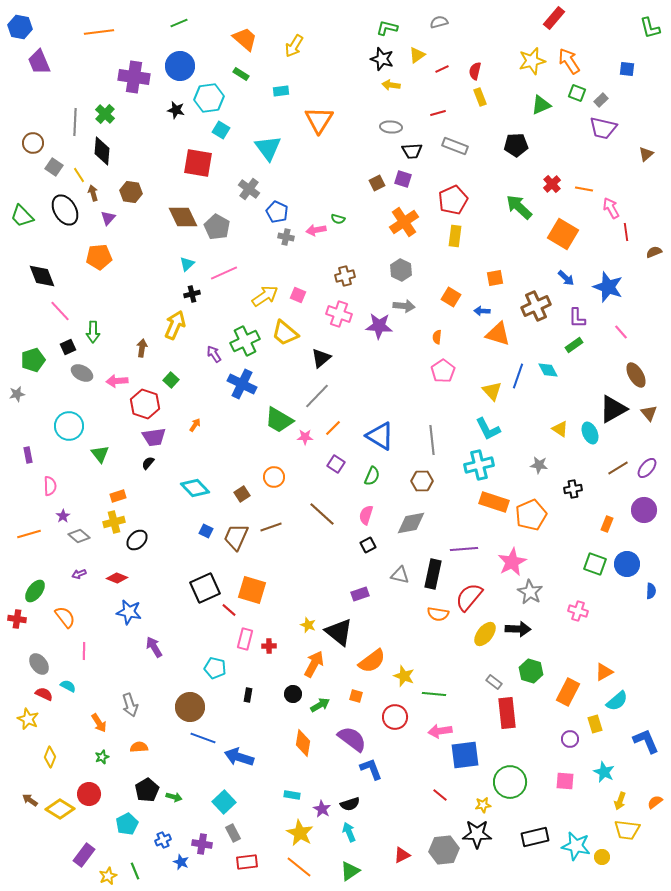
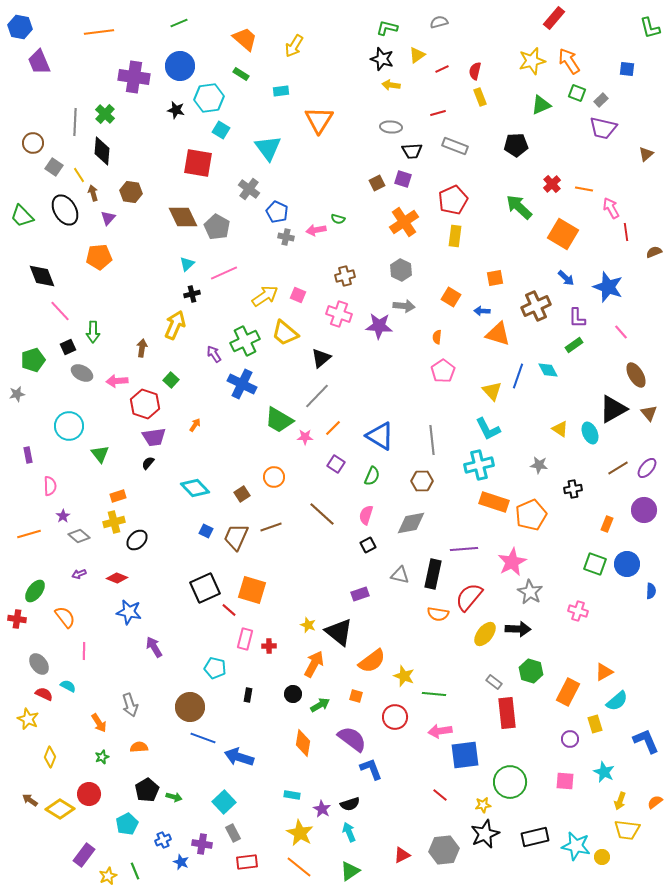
black star at (477, 834): moved 8 px right; rotated 24 degrees counterclockwise
